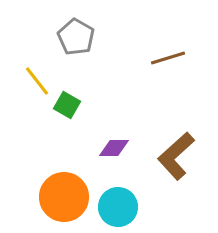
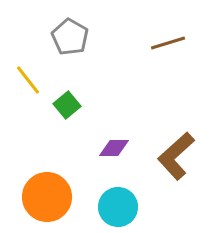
gray pentagon: moved 6 px left
brown line: moved 15 px up
yellow line: moved 9 px left, 1 px up
green square: rotated 20 degrees clockwise
orange circle: moved 17 px left
